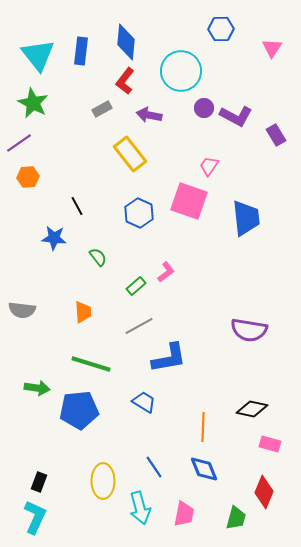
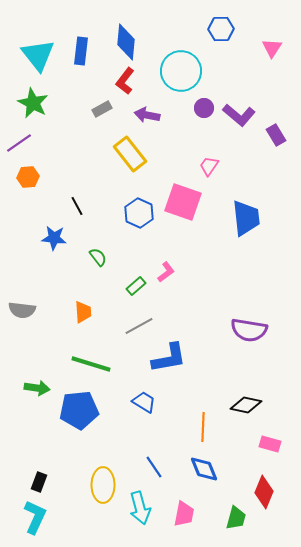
purple arrow at (149, 115): moved 2 px left
purple L-shape at (236, 116): moved 3 px right, 1 px up; rotated 12 degrees clockwise
pink square at (189, 201): moved 6 px left, 1 px down
black diamond at (252, 409): moved 6 px left, 4 px up
yellow ellipse at (103, 481): moved 4 px down
